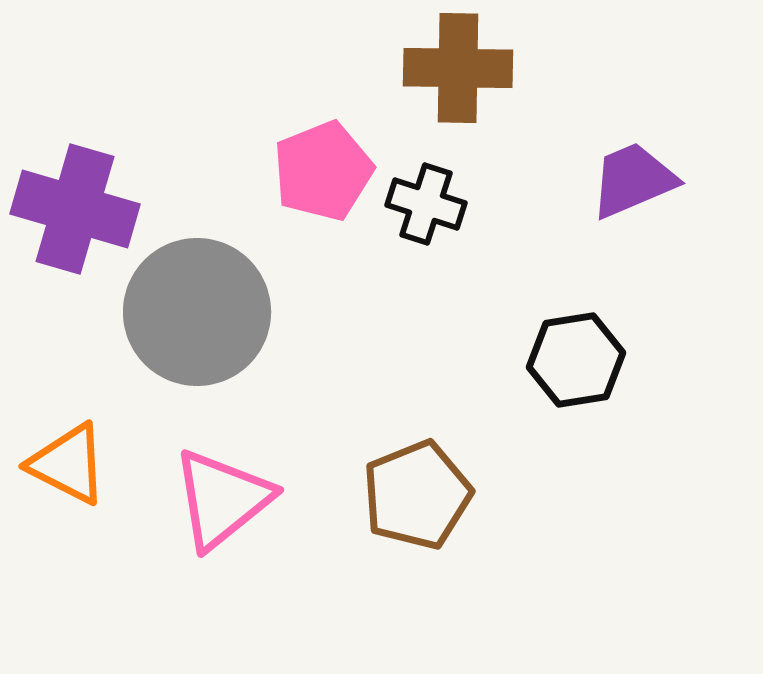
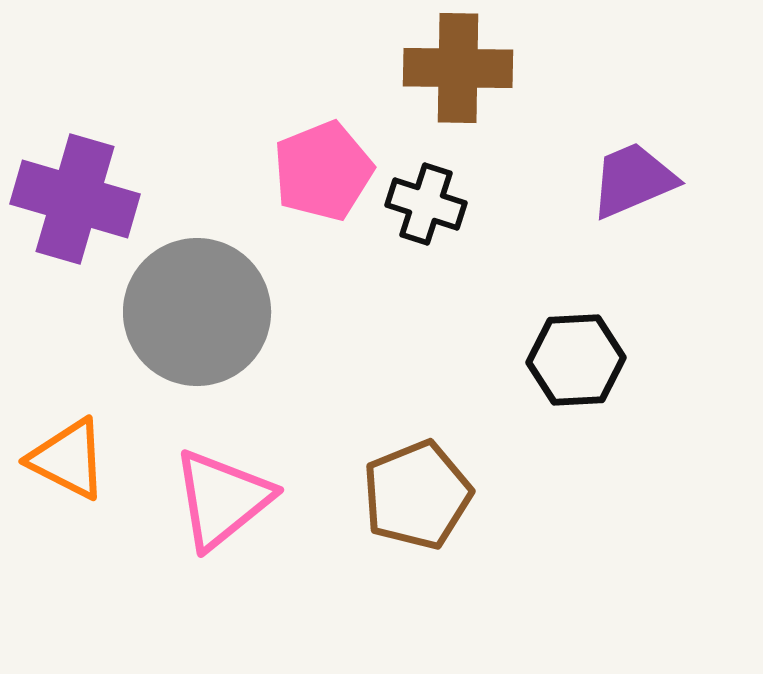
purple cross: moved 10 px up
black hexagon: rotated 6 degrees clockwise
orange triangle: moved 5 px up
